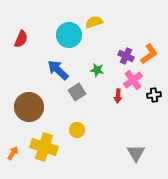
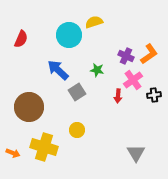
orange arrow: rotated 80 degrees clockwise
